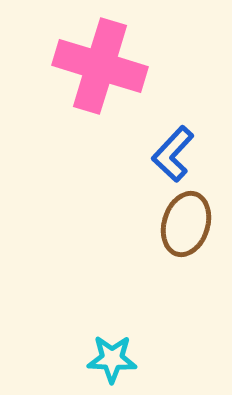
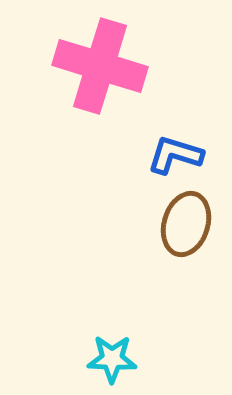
blue L-shape: moved 2 px right, 1 px down; rotated 64 degrees clockwise
